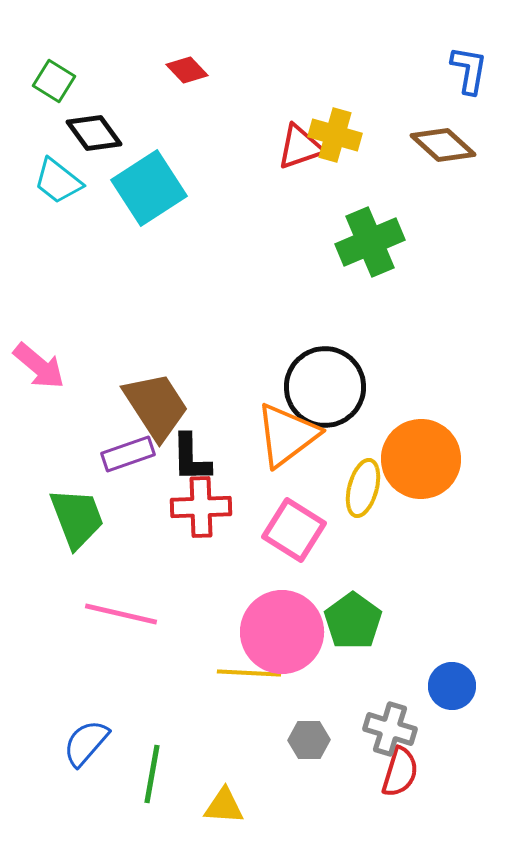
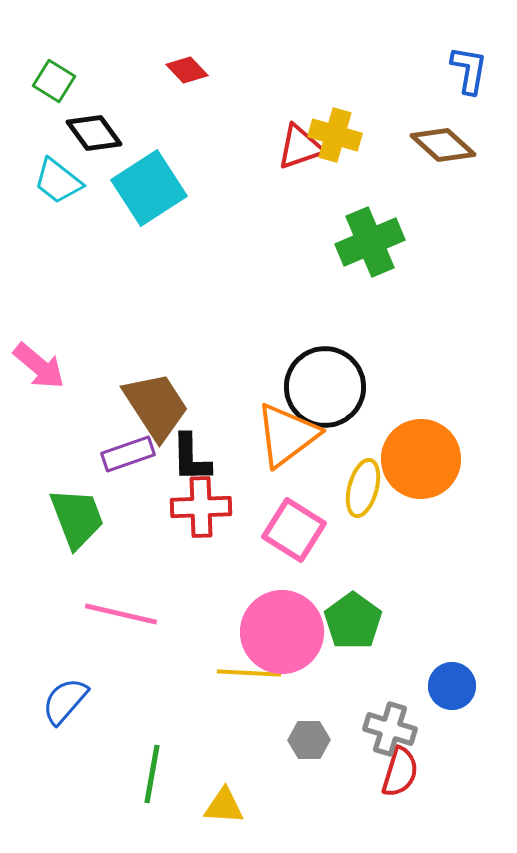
blue semicircle: moved 21 px left, 42 px up
